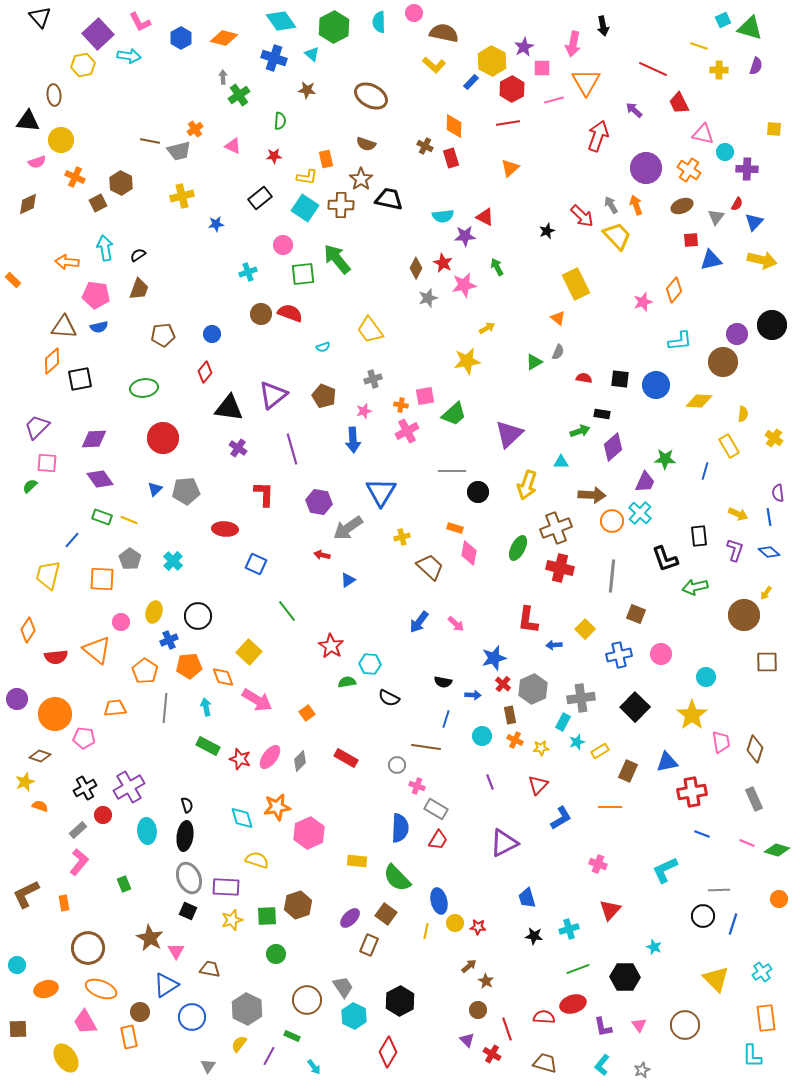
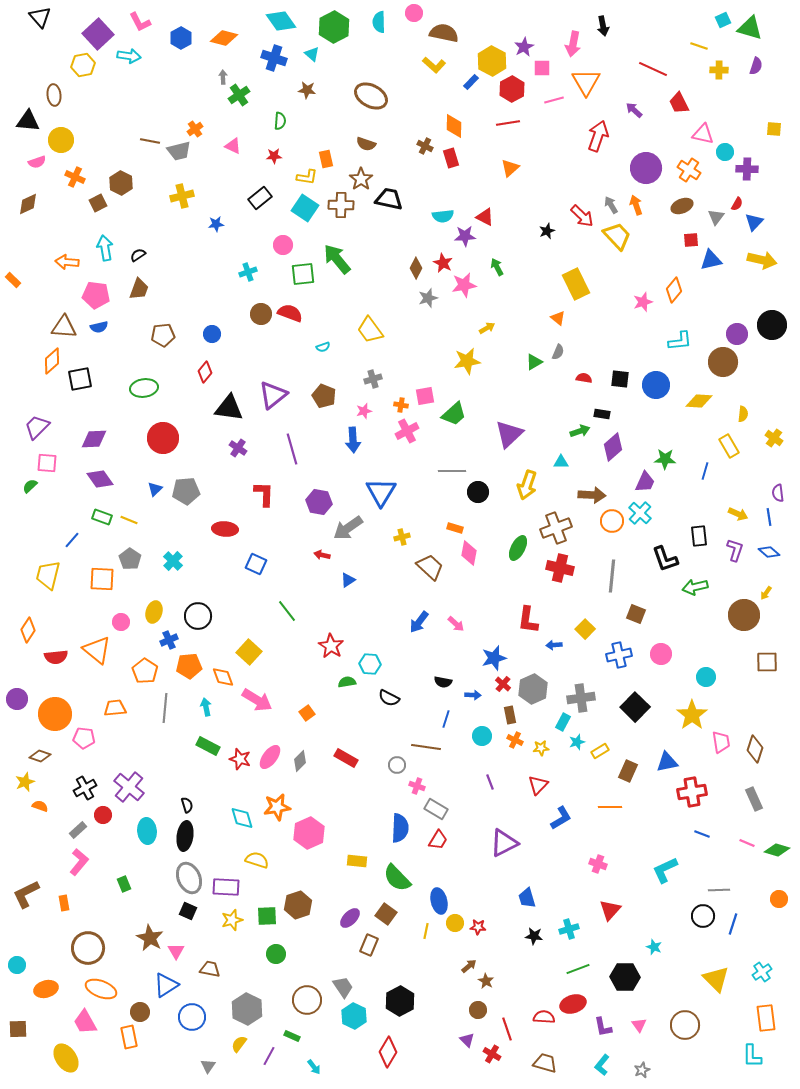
purple cross at (129, 787): rotated 20 degrees counterclockwise
